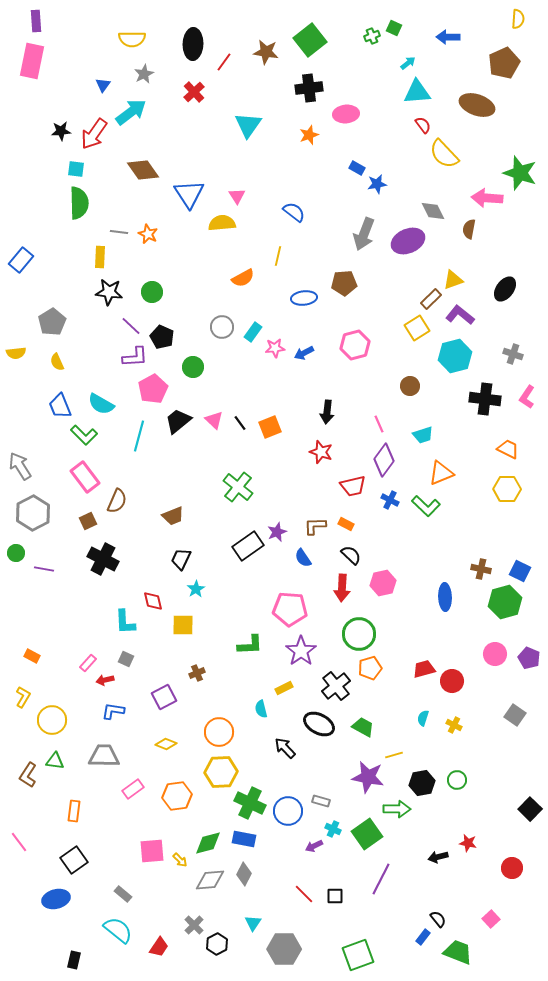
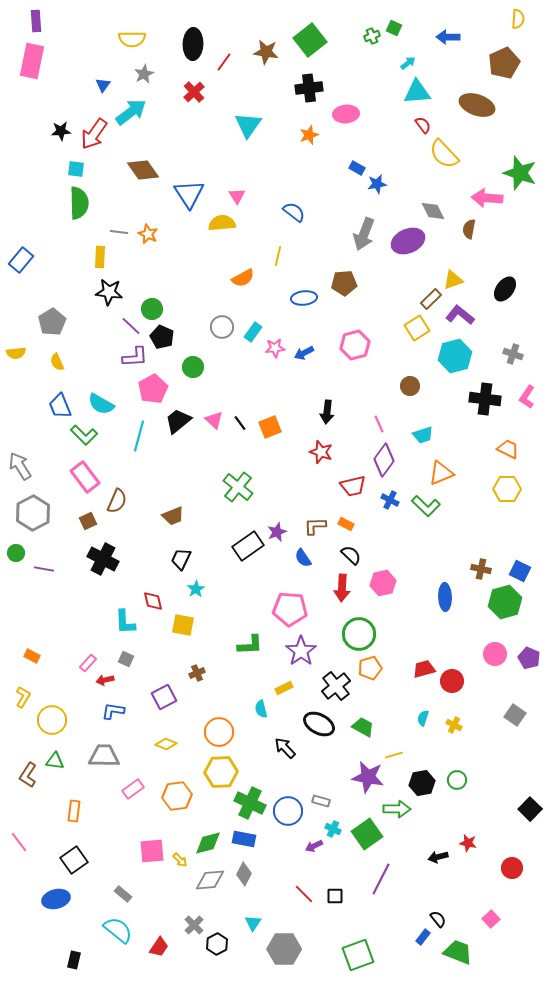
green circle at (152, 292): moved 17 px down
yellow square at (183, 625): rotated 10 degrees clockwise
